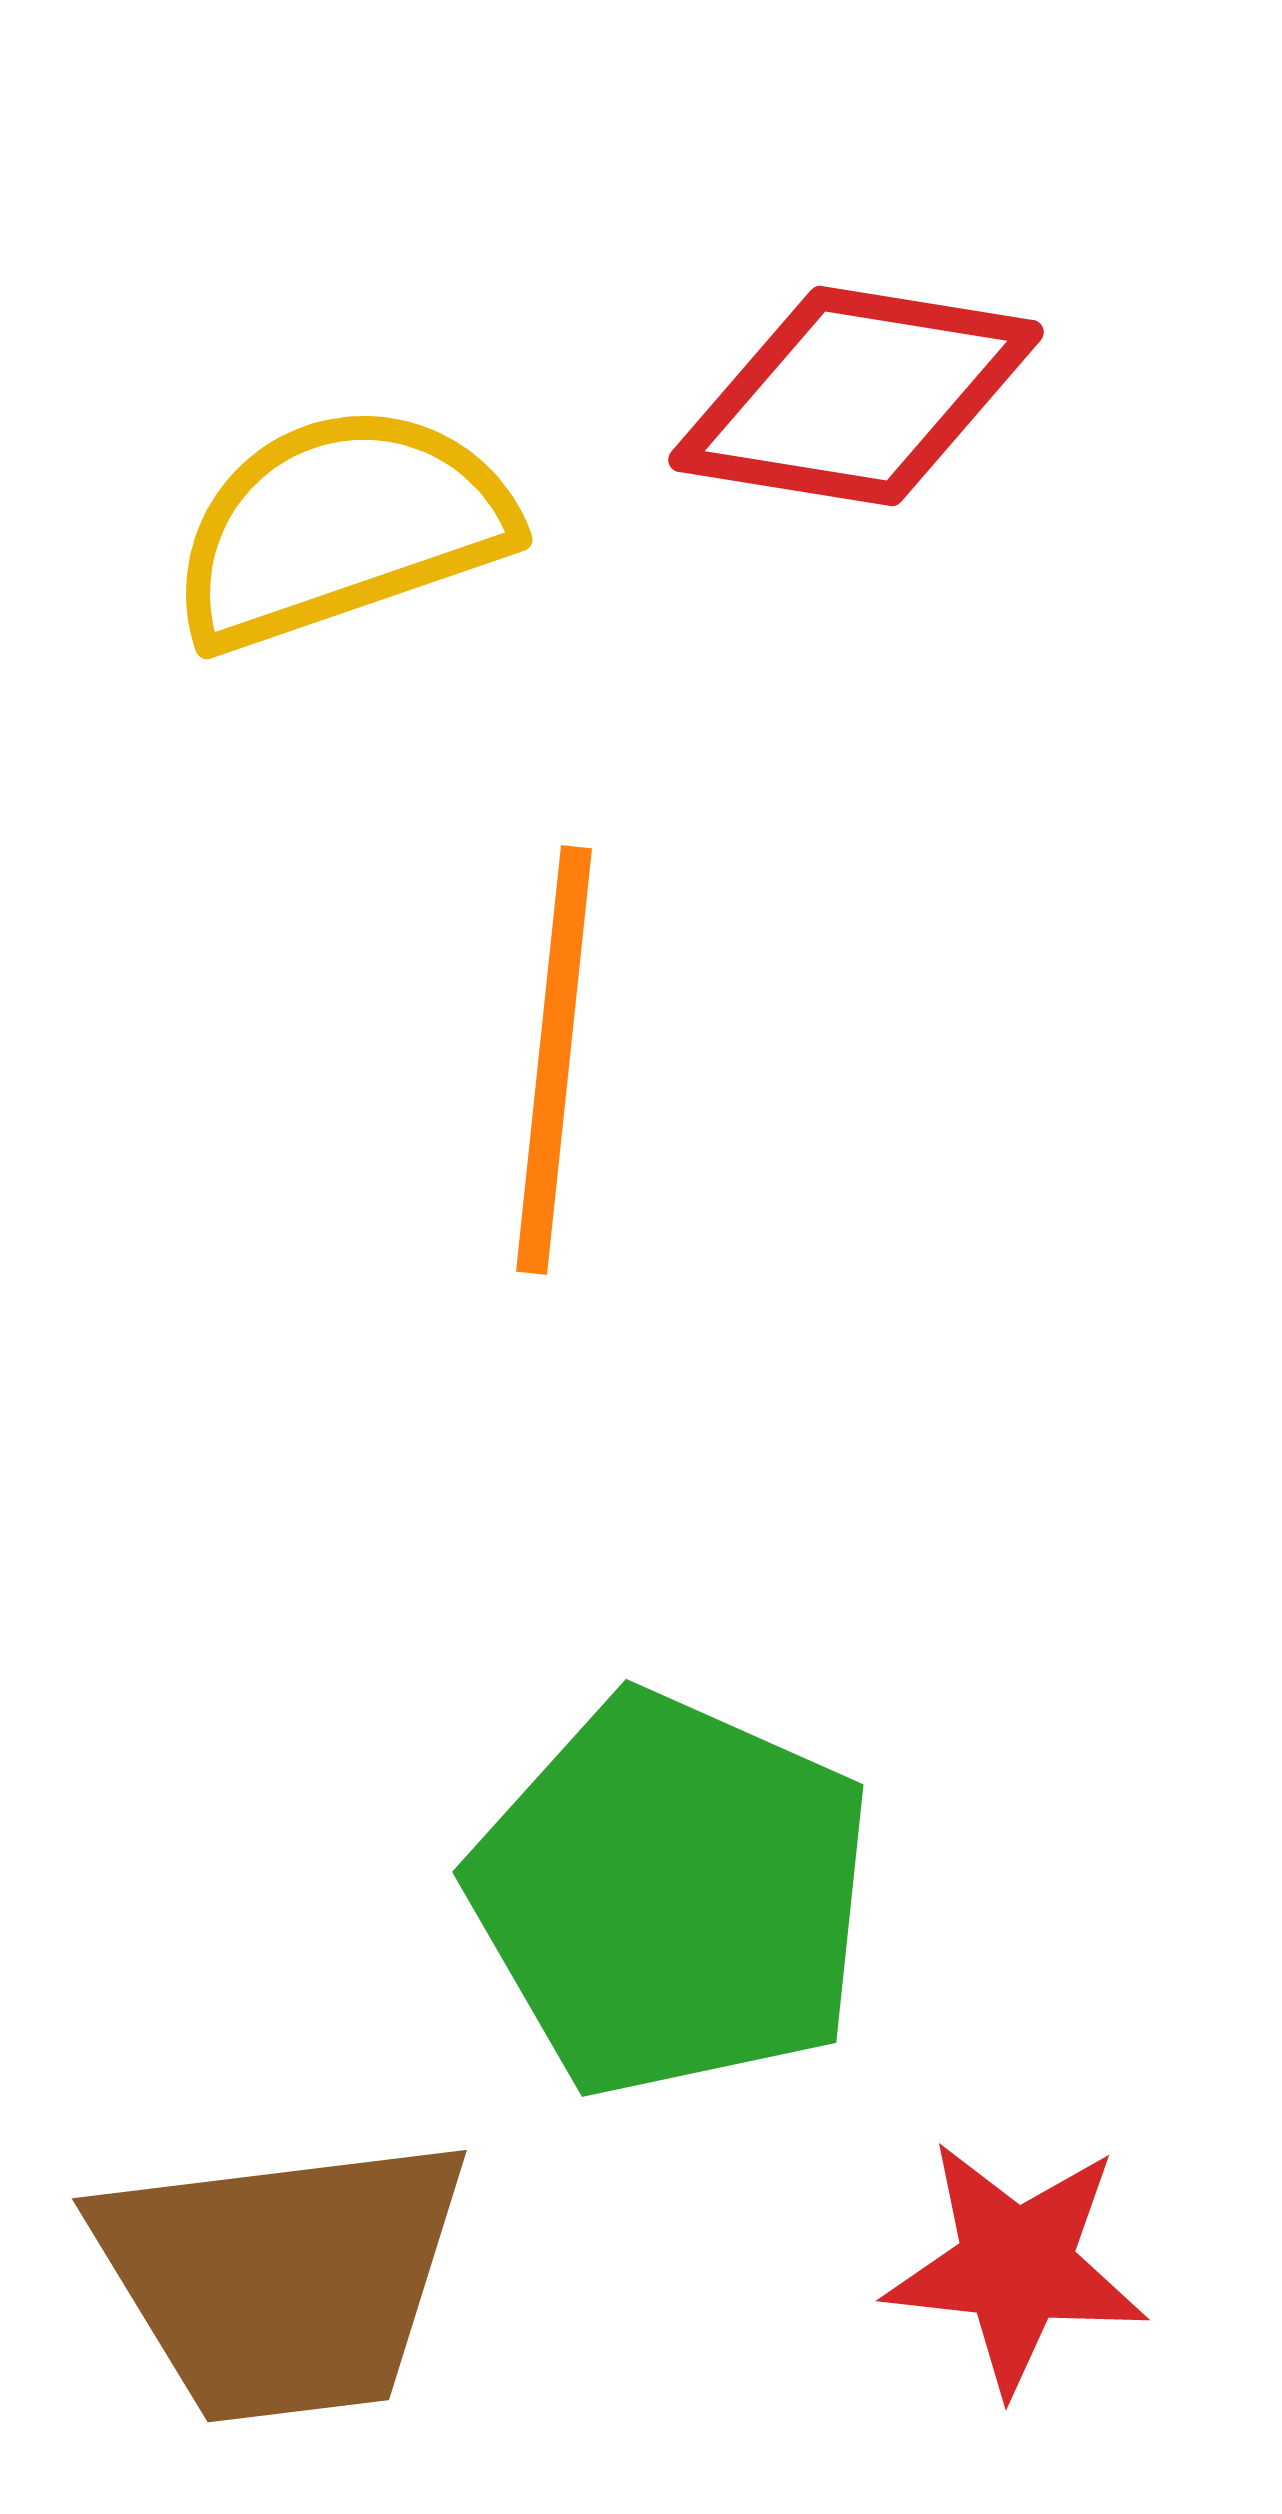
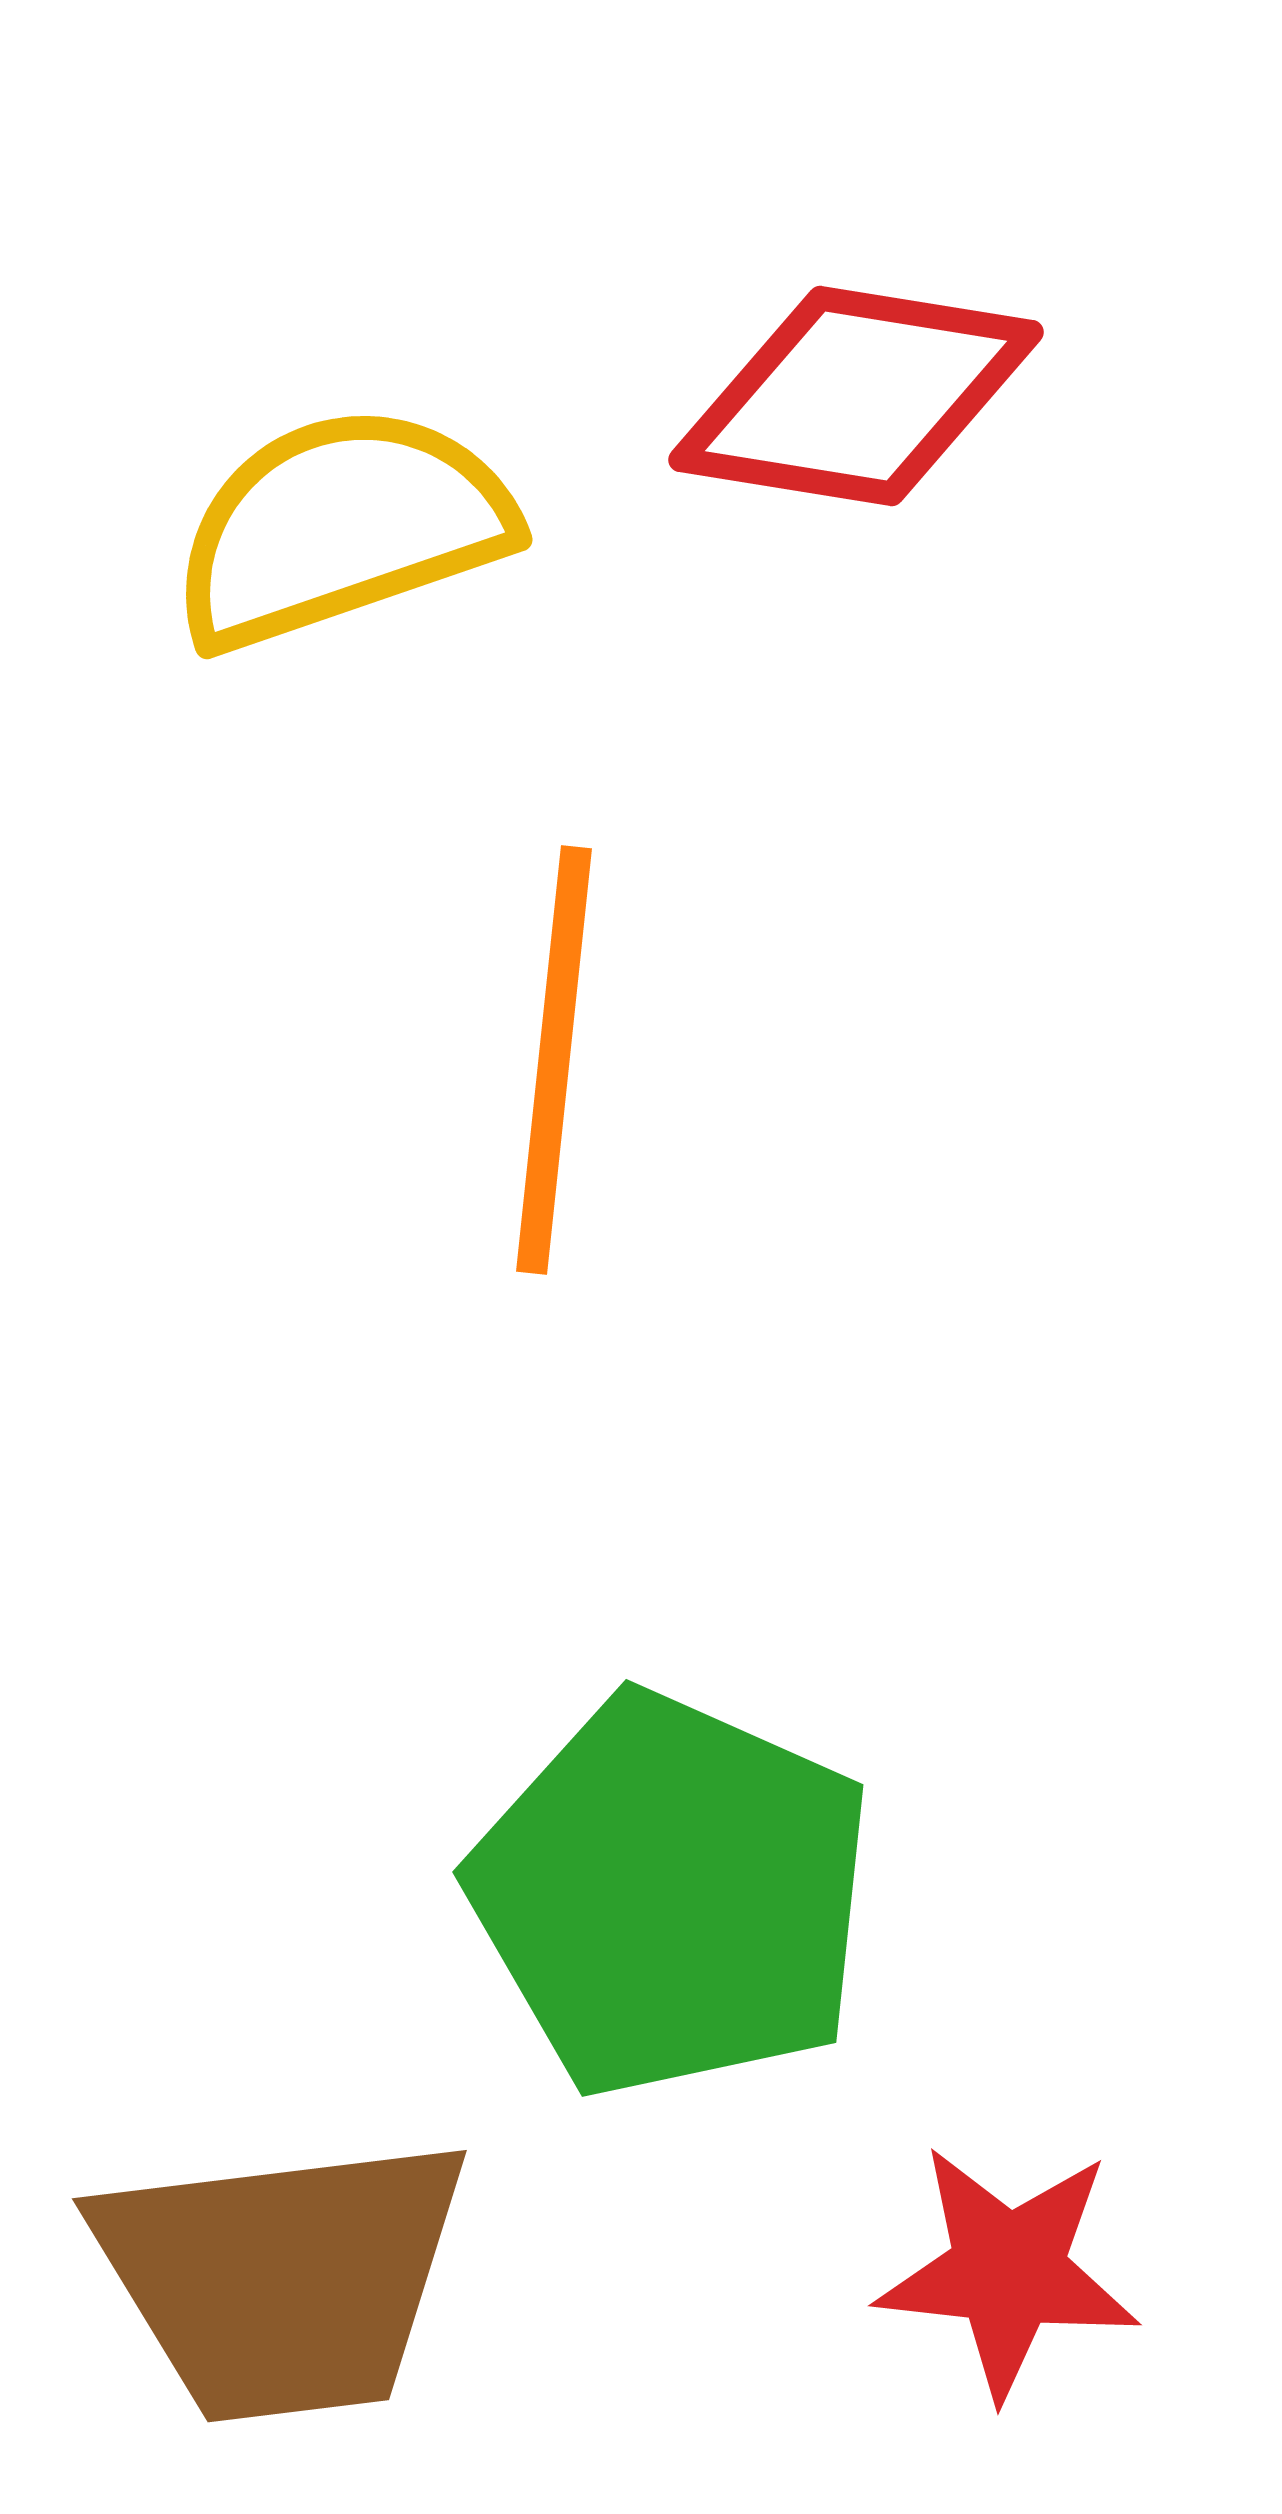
red star: moved 8 px left, 5 px down
